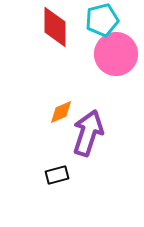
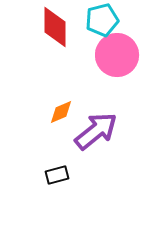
pink circle: moved 1 px right, 1 px down
purple arrow: moved 8 px right, 2 px up; rotated 33 degrees clockwise
